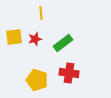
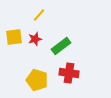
yellow line: moved 2 px left, 2 px down; rotated 48 degrees clockwise
green rectangle: moved 2 px left, 3 px down
